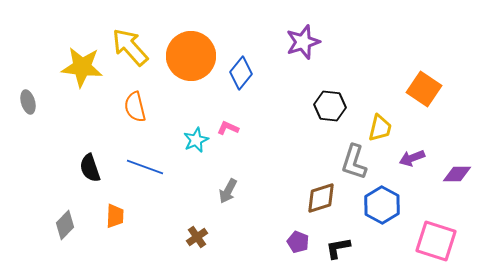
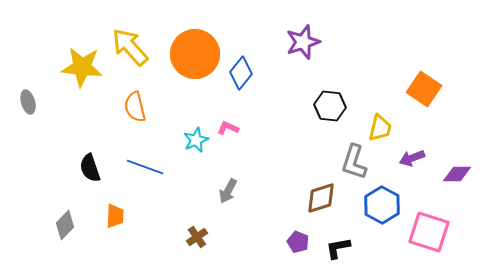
orange circle: moved 4 px right, 2 px up
pink square: moved 7 px left, 9 px up
